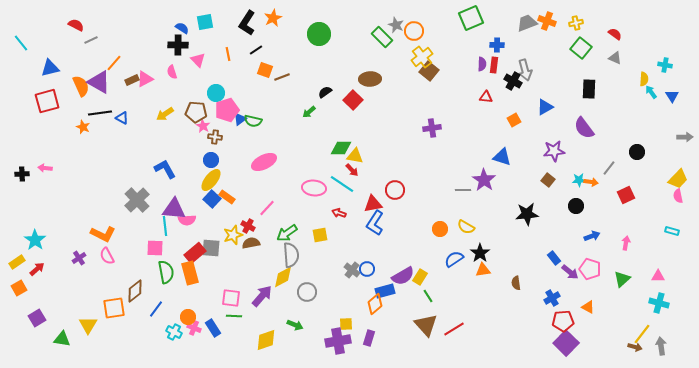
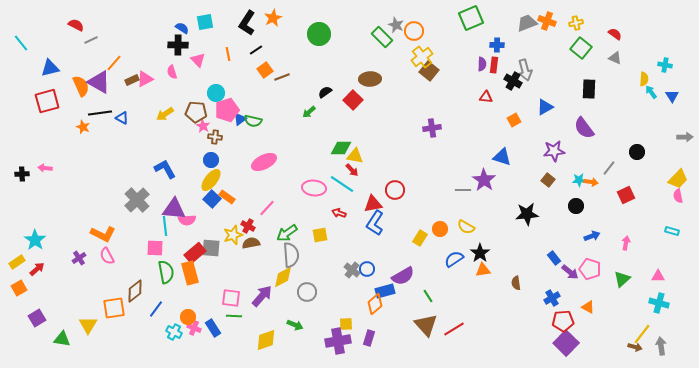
orange square at (265, 70): rotated 35 degrees clockwise
yellow rectangle at (420, 277): moved 39 px up
